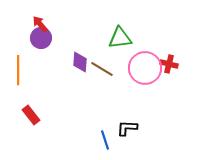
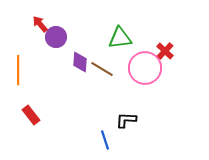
purple circle: moved 15 px right, 1 px up
red cross: moved 4 px left, 13 px up; rotated 30 degrees clockwise
black L-shape: moved 1 px left, 8 px up
